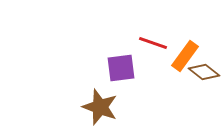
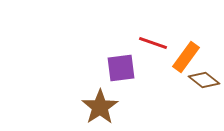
orange rectangle: moved 1 px right, 1 px down
brown diamond: moved 8 px down
brown star: rotated 18 degrees clockwise
